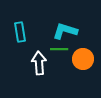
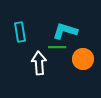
green line: moved 2 px left, 2 px up
